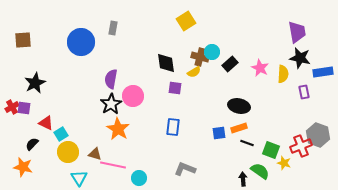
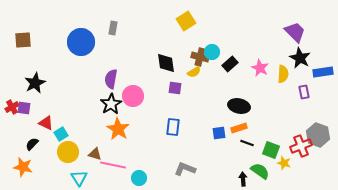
purple trapezoid at (297, 32): moved 2 px left; rotated 35 degrees counterclockwise
black star at (300, 58): rotated 15 degrees clockwise
